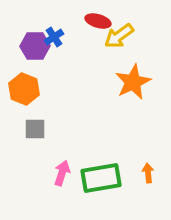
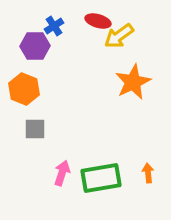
blue cross: moved 11 px up
